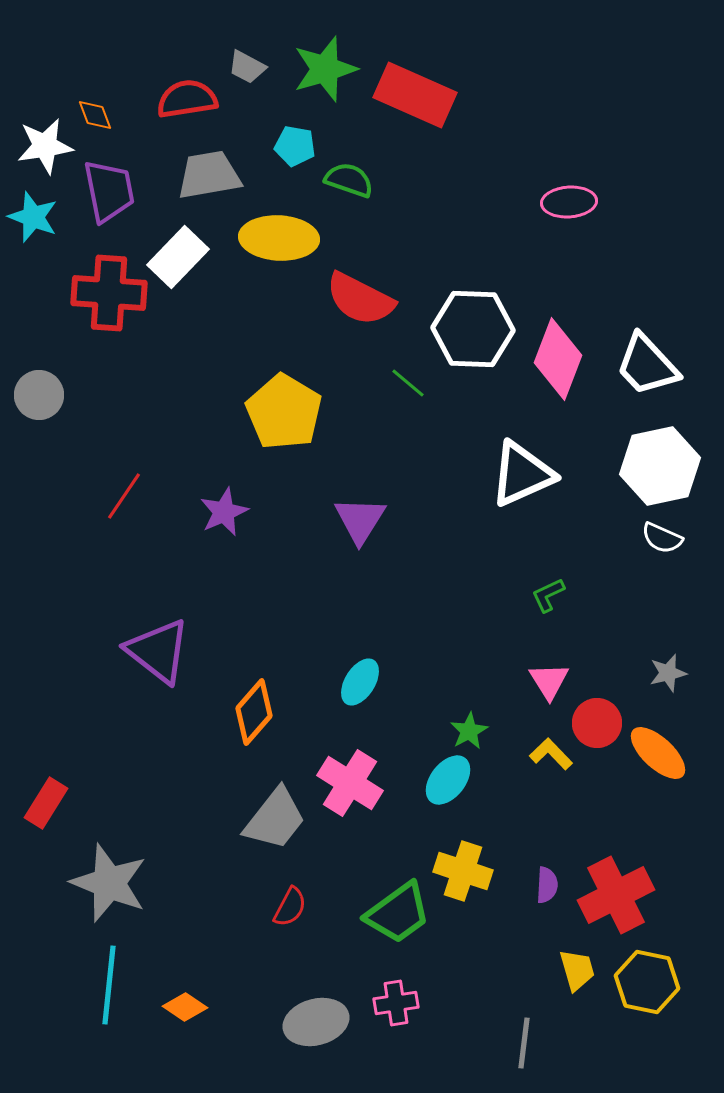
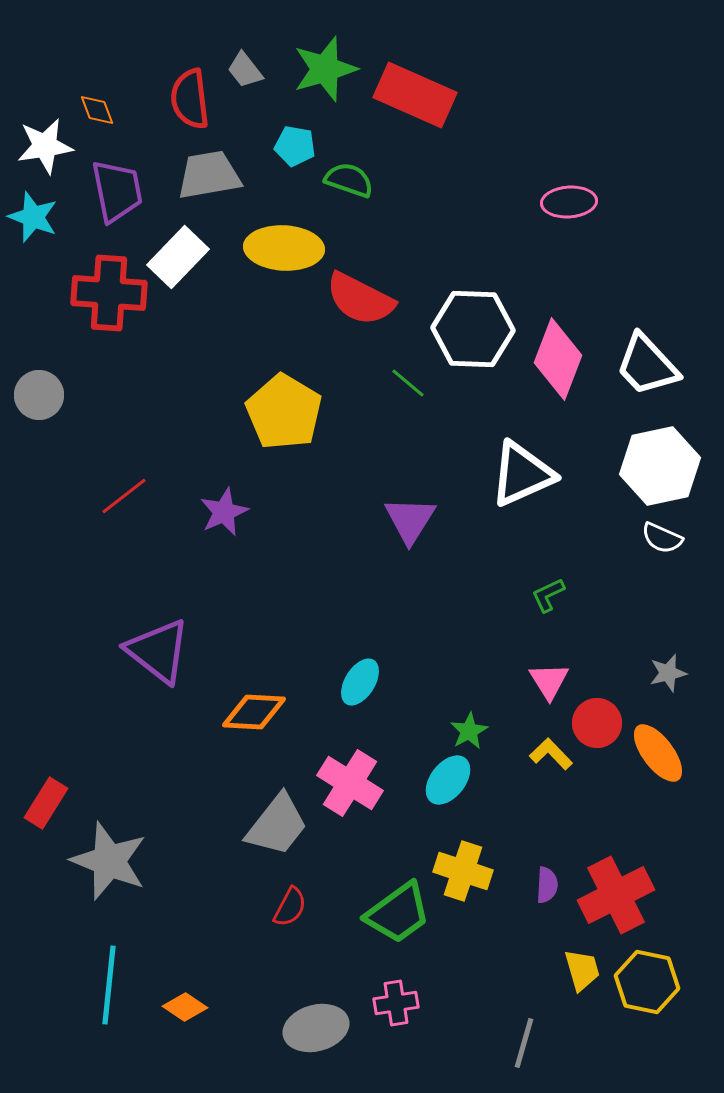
gray trapezoid at (247, 67): moved 2 px left, 3 px down; rotated 24 degrees clockwise
red semicircle at (187, 99): moved 3 px right; rotated 88 degrees counterclockwise
orange diamond at (95, 115): moved 2 px right, 5 px up
purple trapezoid at (109, 191): moved 8 px right
yellow ellipse at (279, 238): moved 5 px right, 10 px down
red line at (124, 496): rotated 18 degrees clockwise
purple triangle at (360, 520): moved 50 px right
orange diamond at (254, 712): rotated 52 degrees clockwise
orange ellipse at (658, 753): rotated 10 degrees clockwise
gray trapezoid at (275, 819): moved 2 px right, 6 px down
gray star at (109, 883): moved 22 px up
yellow trapezoid at (577, 970): moved 5 px right
gray ellipse at (316, 1022): moved 6 px down
gray line at (524, 1043): rotated 9 degrees clockwise
